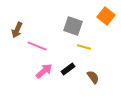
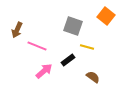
yellow line: moved 3 px right
black rectangle: moved 9 px up
brown semicircle: rotated 16 degrees counterclockwise
